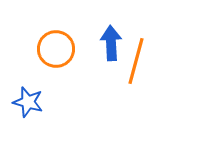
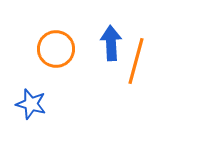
blue star: moved 3 px right, 2 px down
